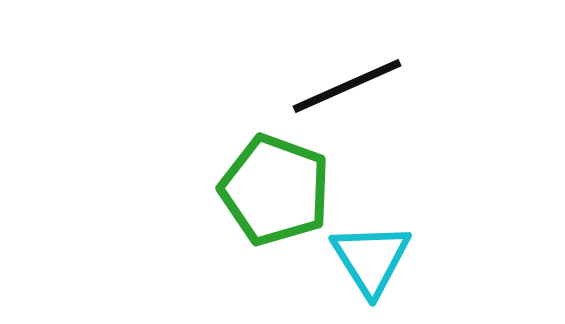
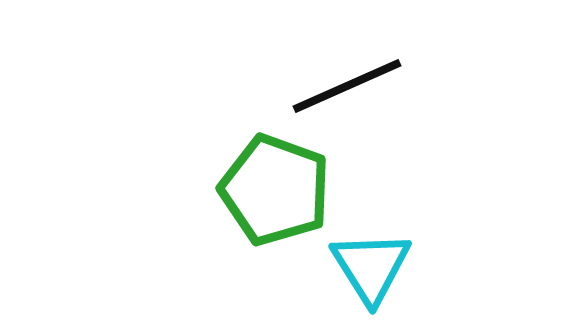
cyan triangle: moved 8 px down
